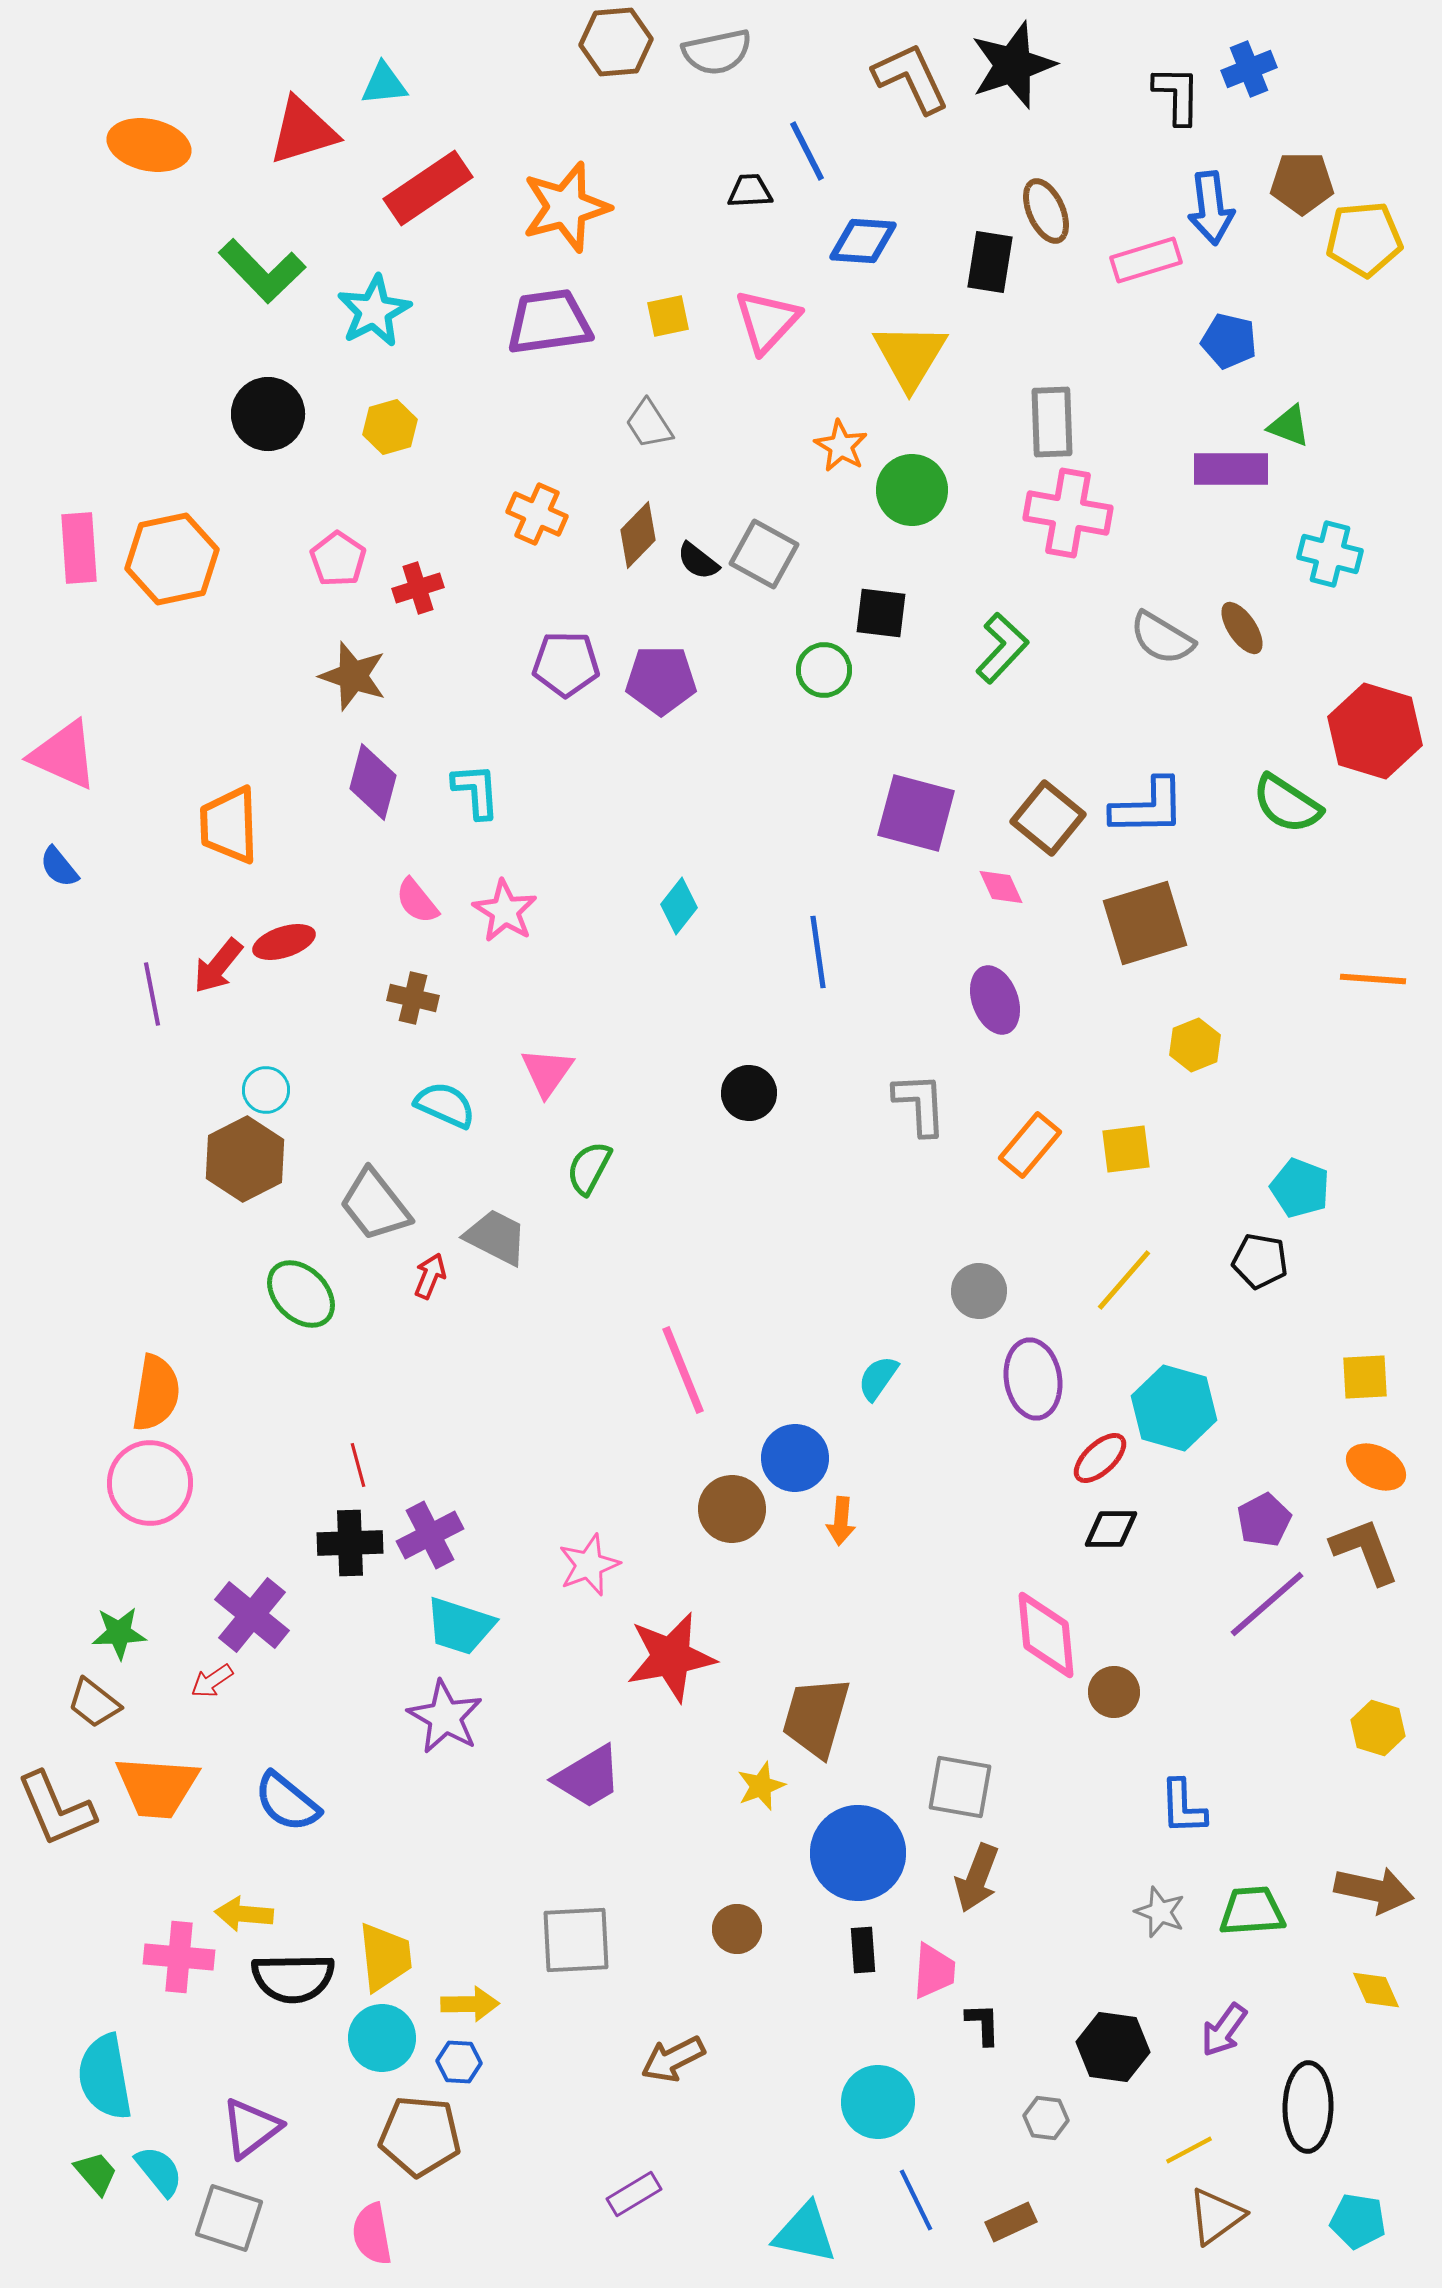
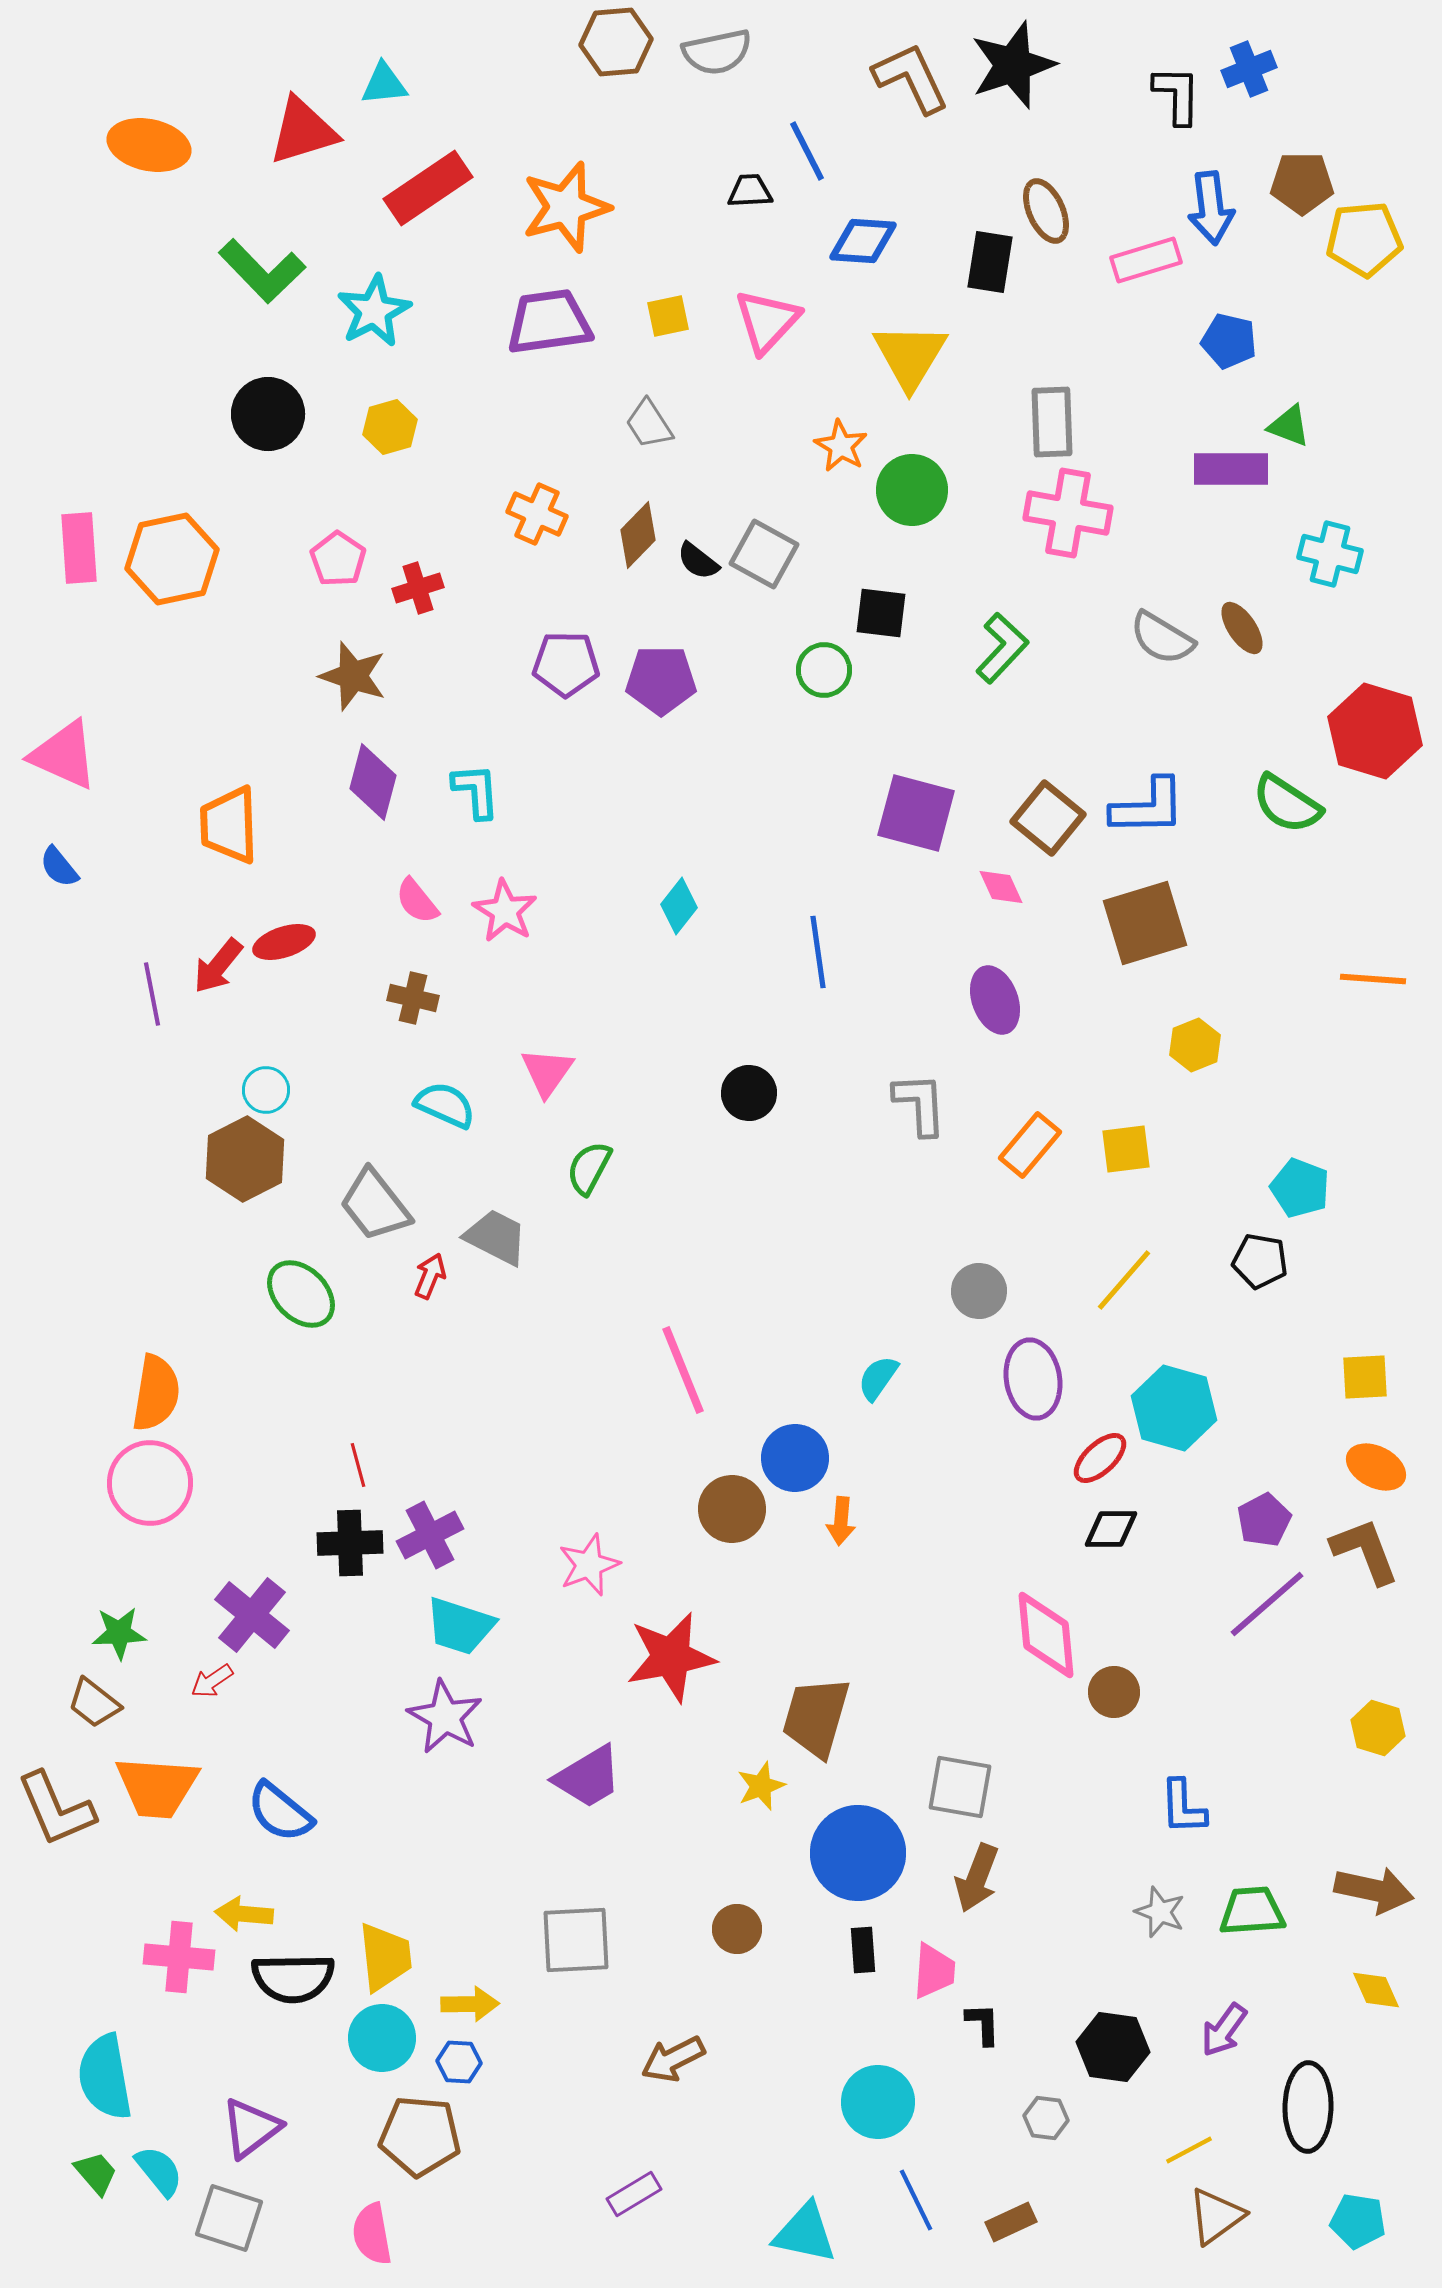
blue semicircle at (287, 1802): moved 7 px left, 10 px down
